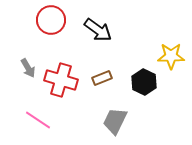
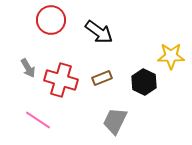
black arrow: moved 1 px right, 2 px down
